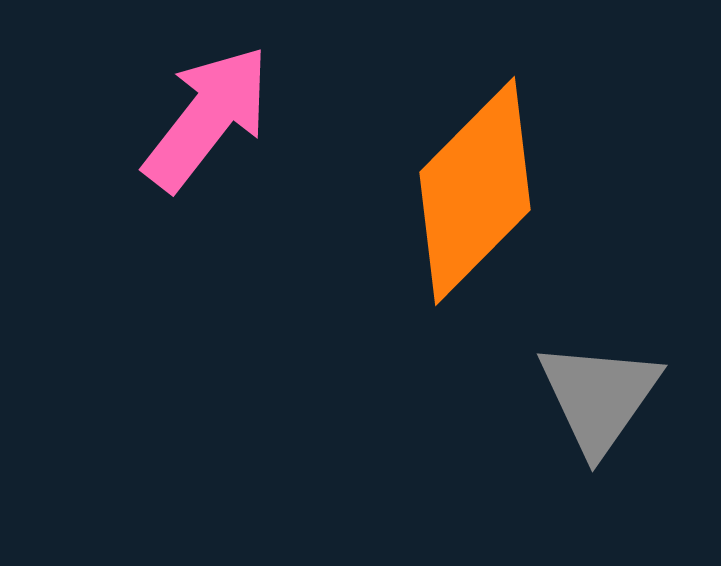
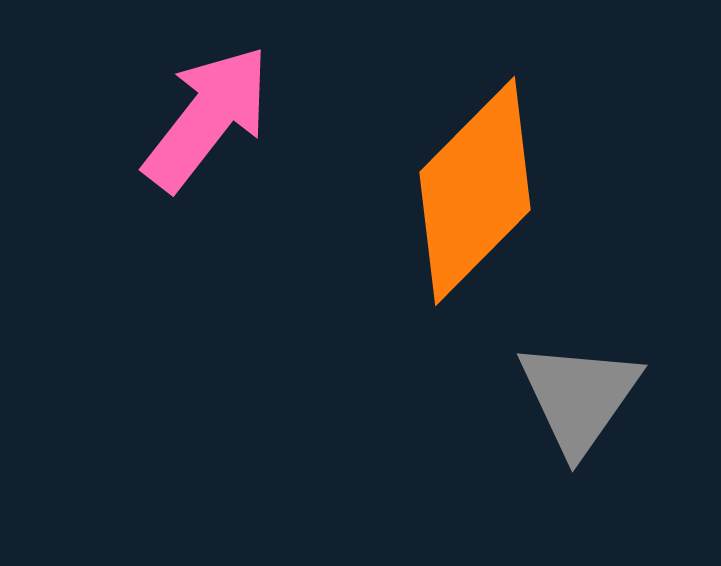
gray triangle: moved 20 px left
